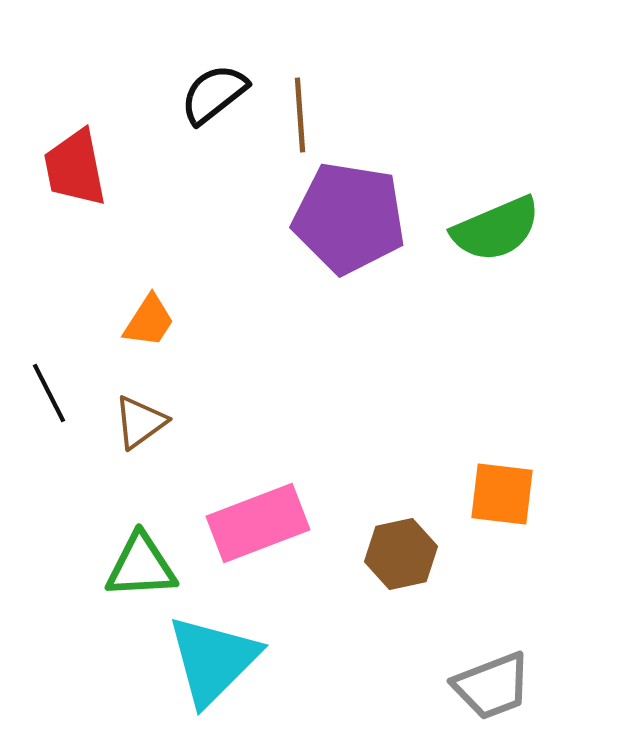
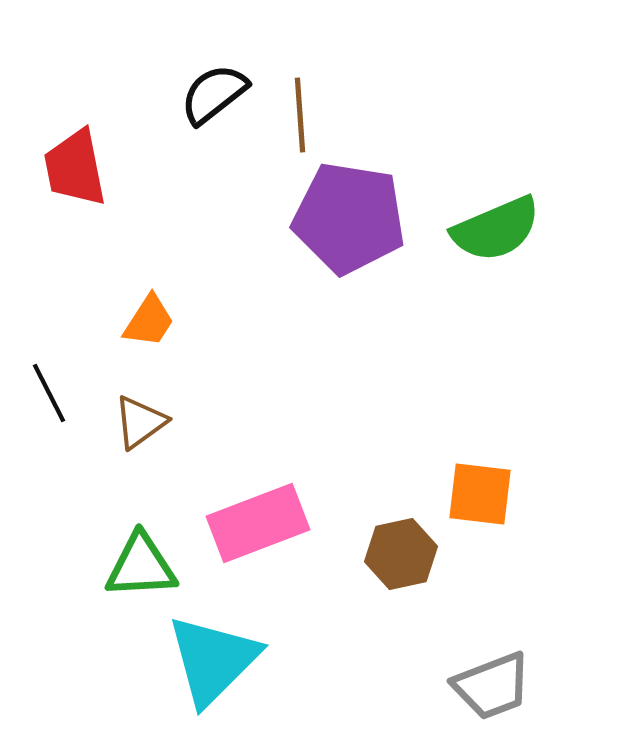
orange square: moved 22 px left
